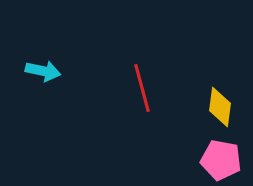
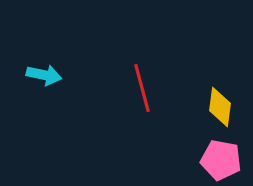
cyan arrow: moved 1 px right, 4 px down
